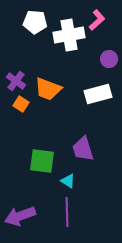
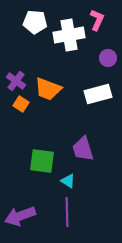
pink L-shape: rotated 25 degrees counterclockwise
purple circle: moved 1 px left, 1 px up
